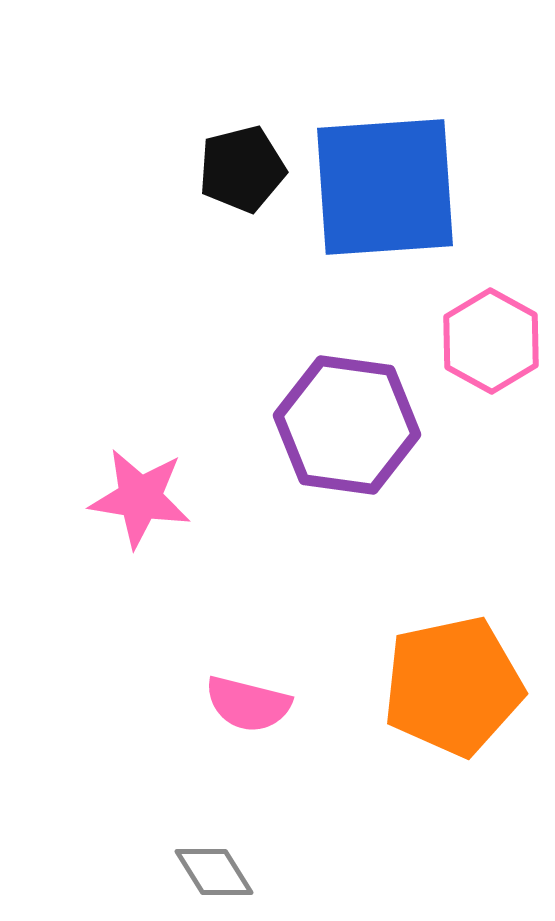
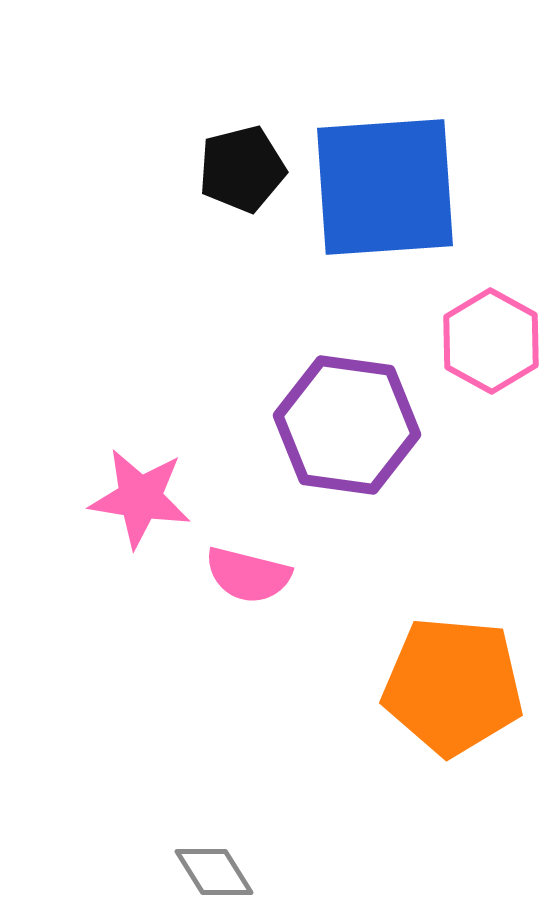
orange pentagon: rotated 17 degrees clockwise
pink semicircle: moved 129 px up
